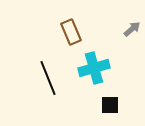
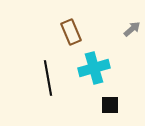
black line: rotated 12 degrees clockwise
